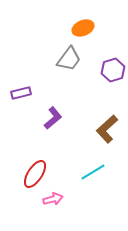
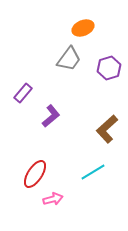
purple hexagon: moved 4 px left, 2 px up
purple rectangle: moved 2 px right; rotated 36 degrees counterclockwise
purple L-shape: moved 2 px left, 2 px up
